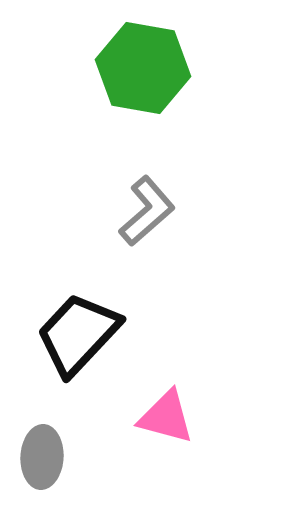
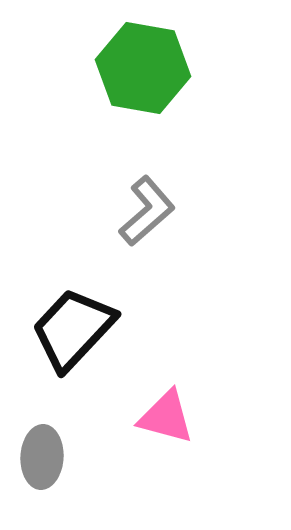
black trapezoid: moved 5 px left, 5 px up
